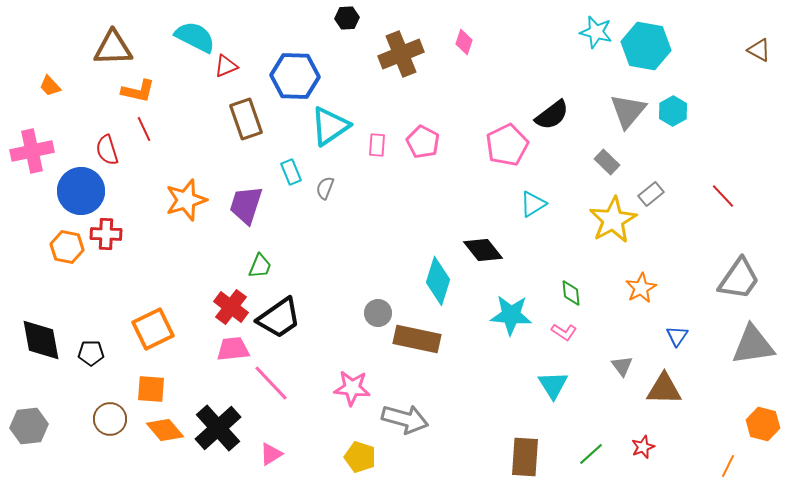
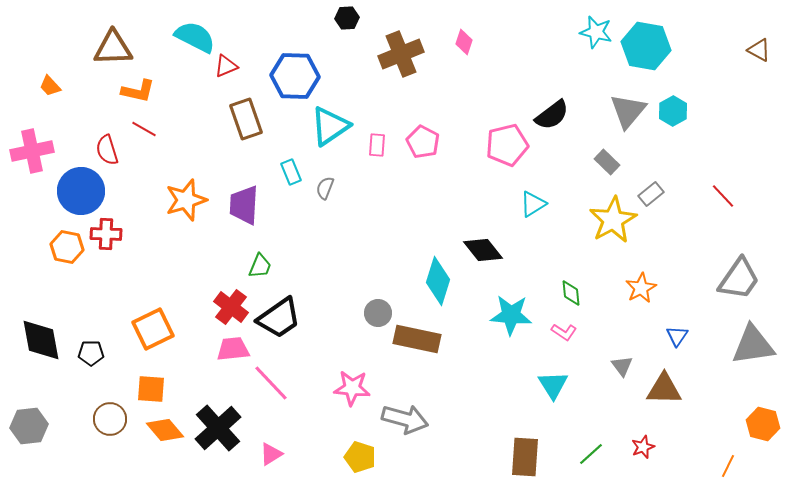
red line at (144, 129): rotated 35 degrees counterclockwise
pink pentagon at (507, 145): rotated 12 degrees clockwise
purple trapezoid at (246, 205): moved 2 px left; rotated 15 degrees counterclockwise
